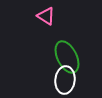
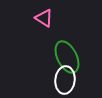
pink triangle: moved 2 px left, 2 px down
